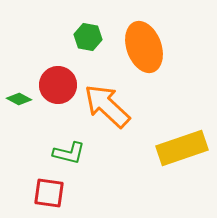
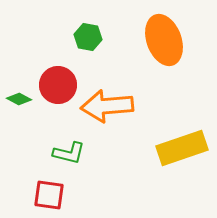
orange ellipse: moved 20 px right, 7 px up
orange arrow: rotated 48 degrees counterclockwise
red square: moved 2 px down
